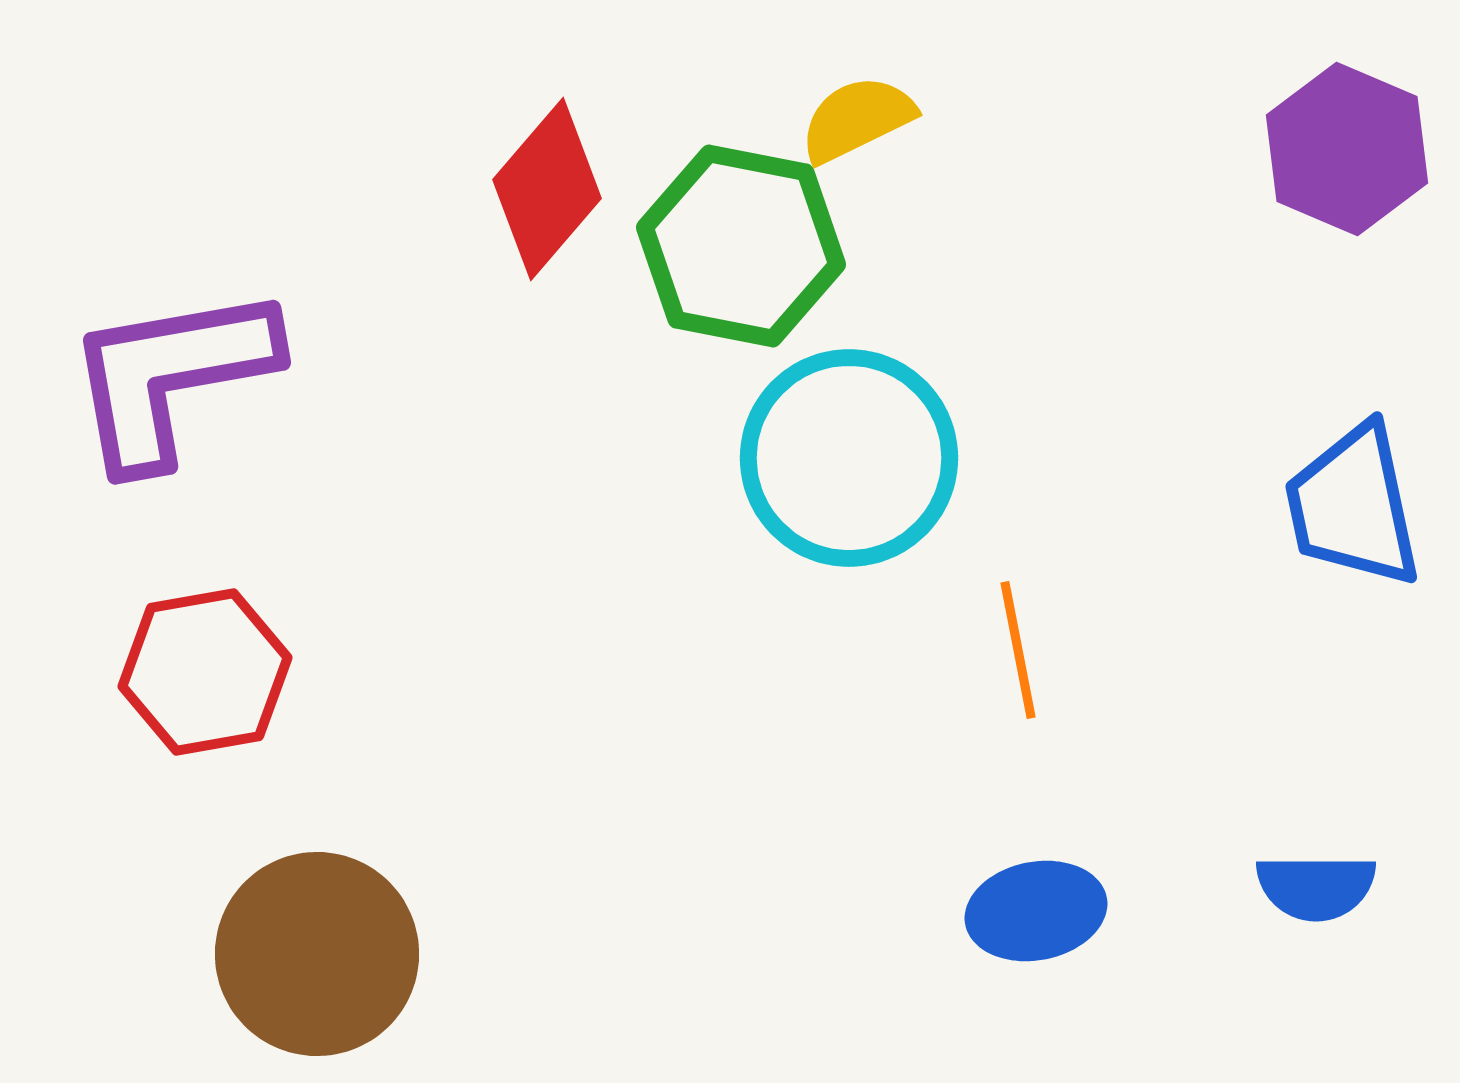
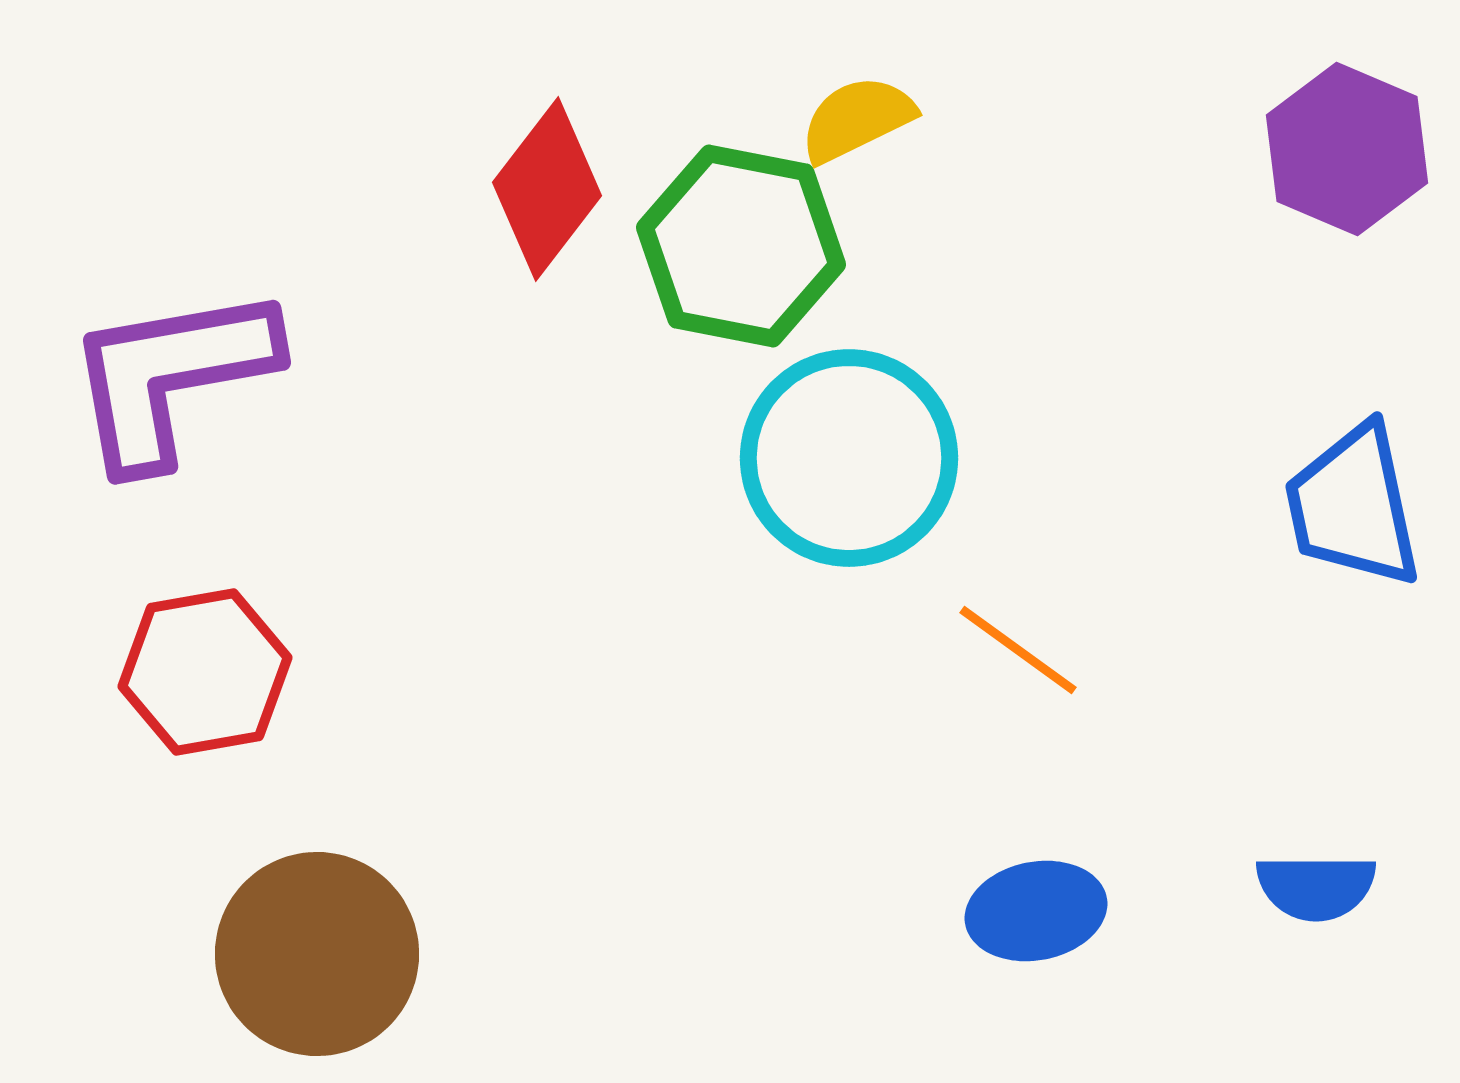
red diamond: rotated 3 degrees counterclockwise
orange line: rotated 43 degrees counterclockwise
